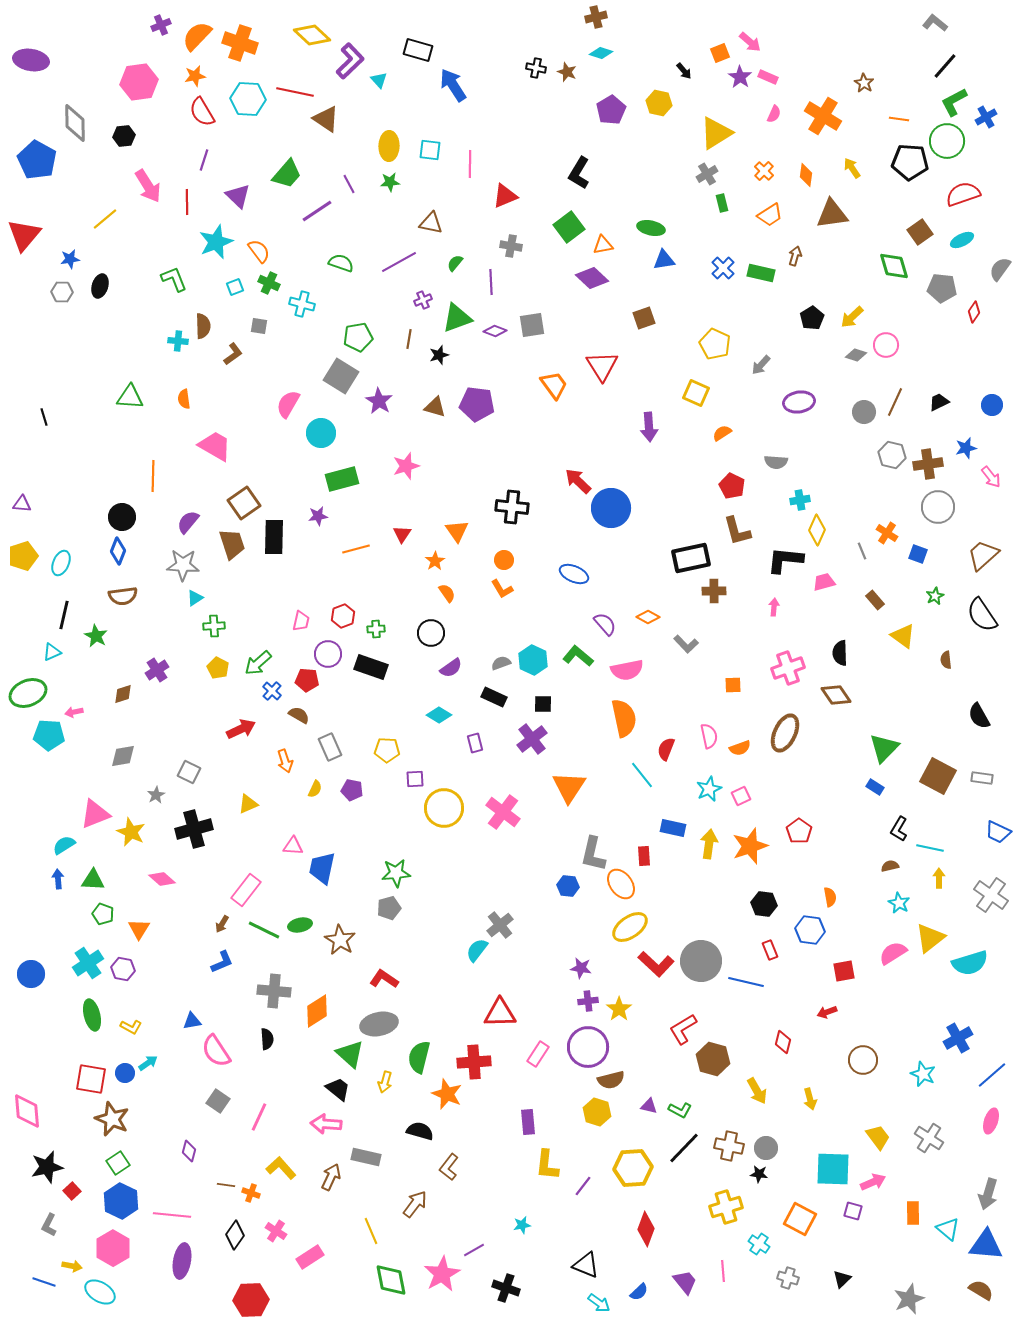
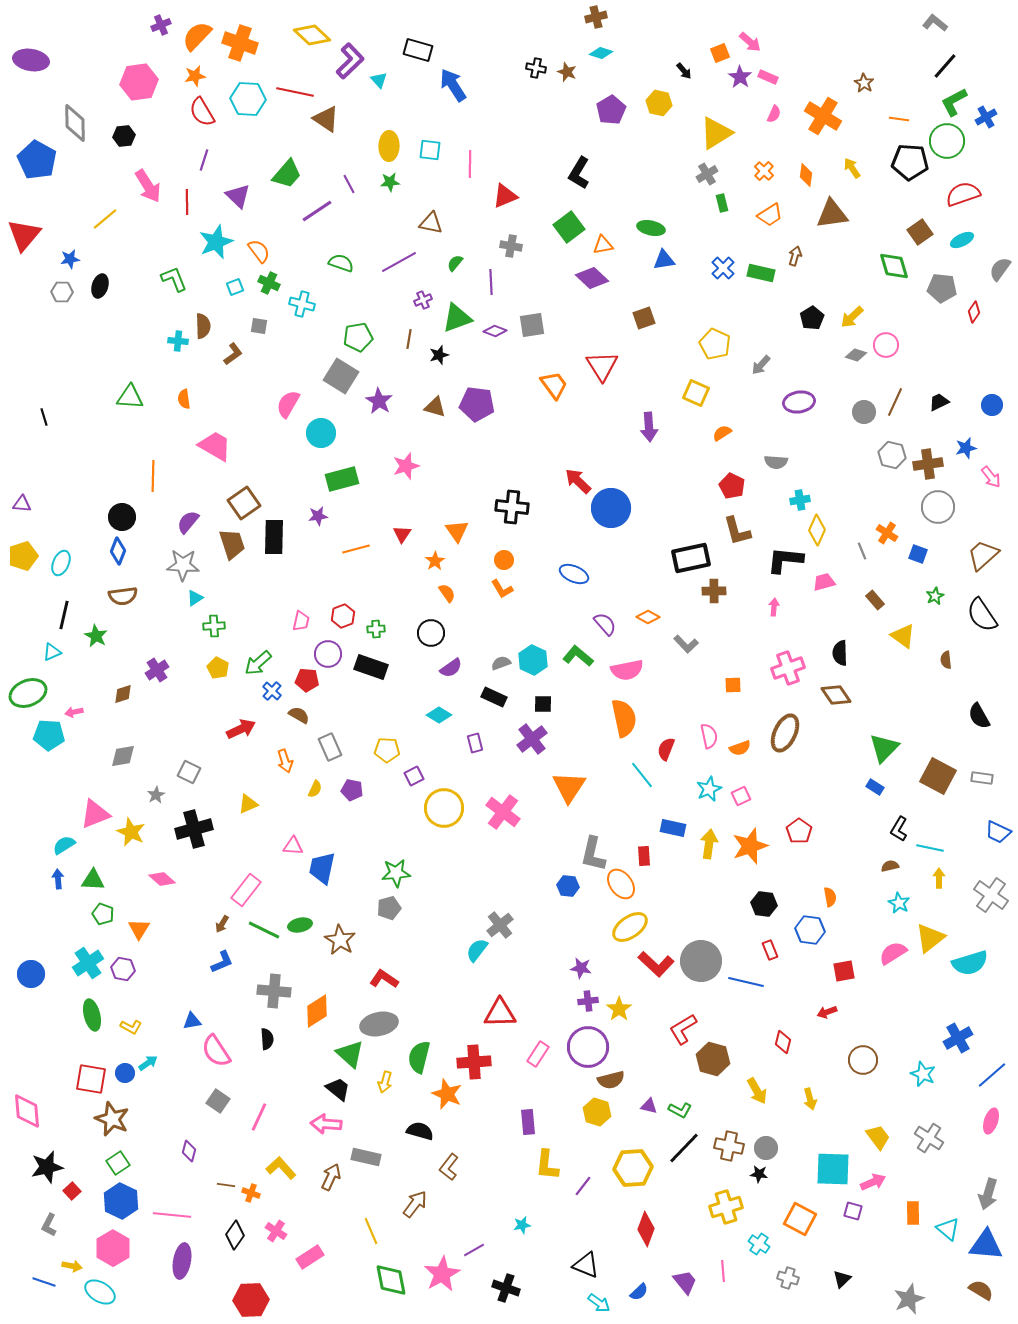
purple square at (415, 779): moved 1 px left, 3 px up; rotated 24 degrees counterclockwise
